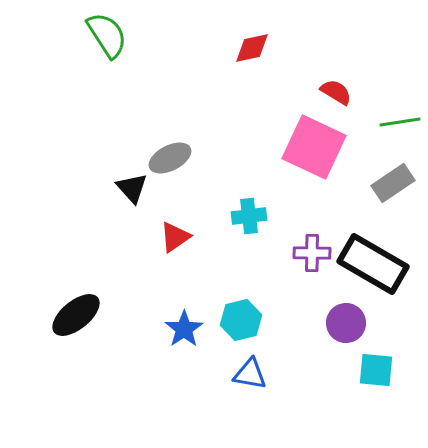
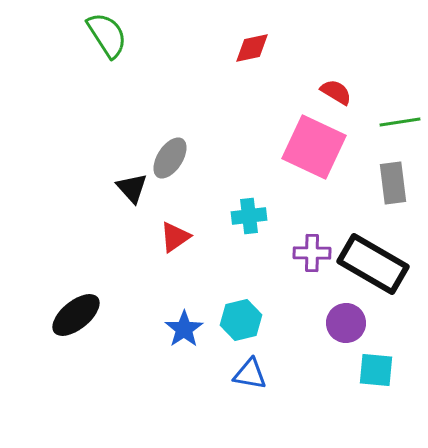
gray ellipse: rotated 30 degrees counterclockwise
gray rectangle: rotated 63 degrees counterclockwise
